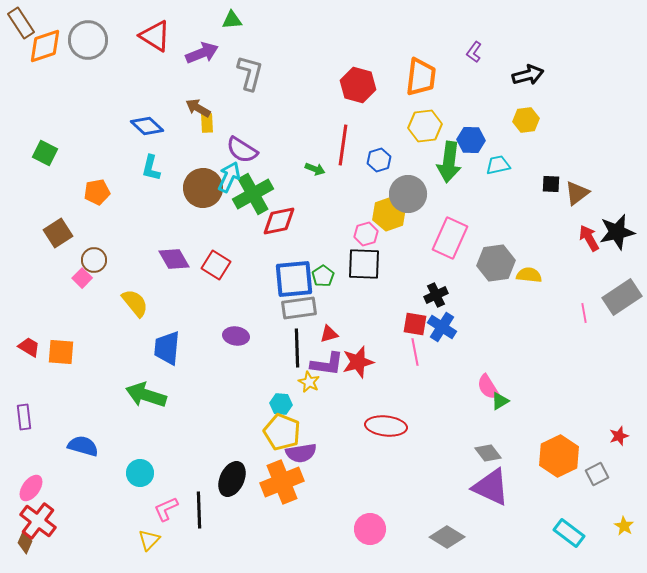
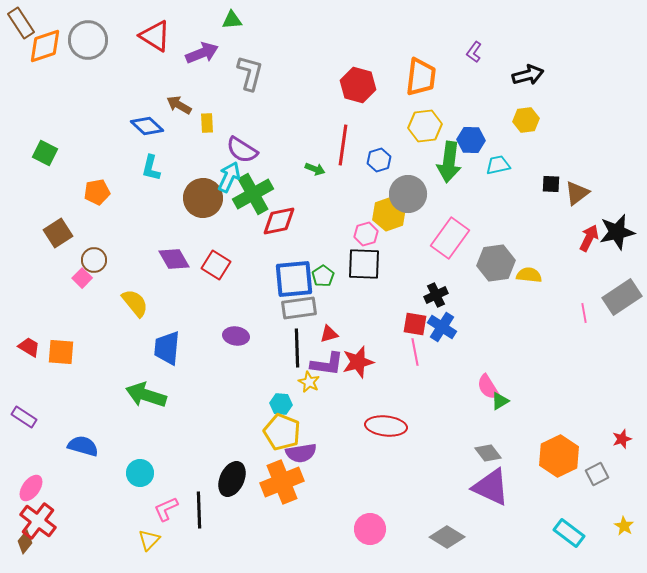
brown arrow at (198, 108): moved 19 px left, 3 px up
brown circle at (203, 188): moved 10 px down
pink rectangle at (450, 238): rotated 12 degrees clockwise
red arrow at (589, 238): rotated 56 degrees clockwise
purple rectangle at (24, 417): rotated 50 degrees counterclockwise
red star at (619, 436): moved 3 px right, 3 px down
brown diamond at (25, 542): rotated 15 degrees clockwise
